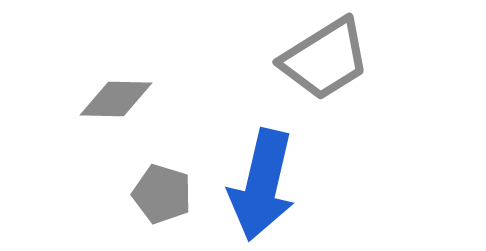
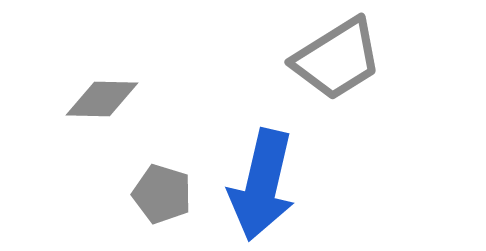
gray trapezoid: moved 12 px right
gray diamond: moved 14 px left
